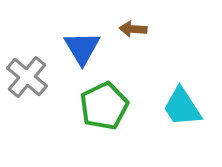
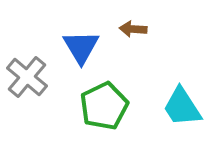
blue triangle: moved 1 px left, 1 px up
